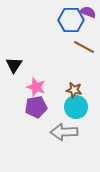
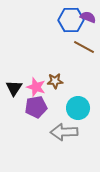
purple semicircle: moved 5 px down
black triangle: moved 23 px down
brown star: moved 19 px left, 9 px up; rotated 14 degrees counterclockwise
cyan circle: moved 2 px right, 1 px down
